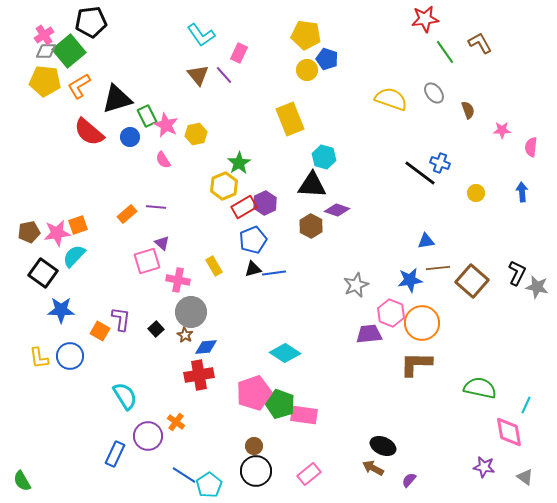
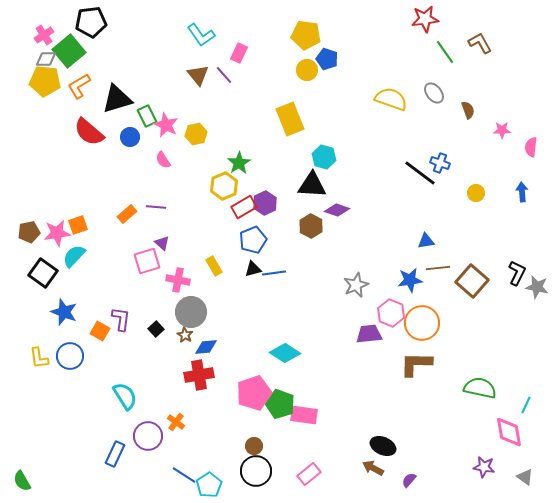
gray diamond at (46, 51): moved 8 px down
blue star at (61, 310): moved 3 px right, 2 px down; rotated 20 degrees clockwise
